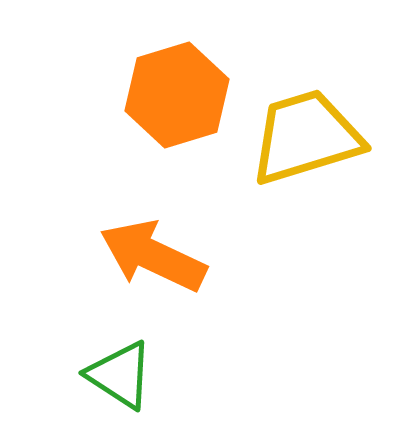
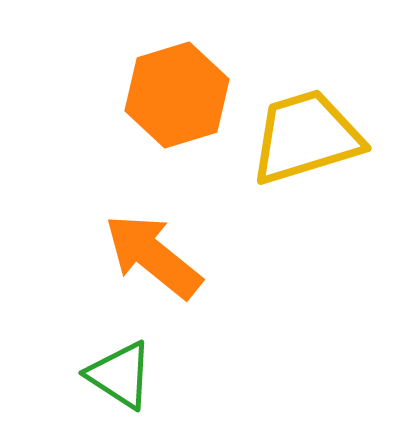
orange arrow: rotated 14 degrees clockwise
